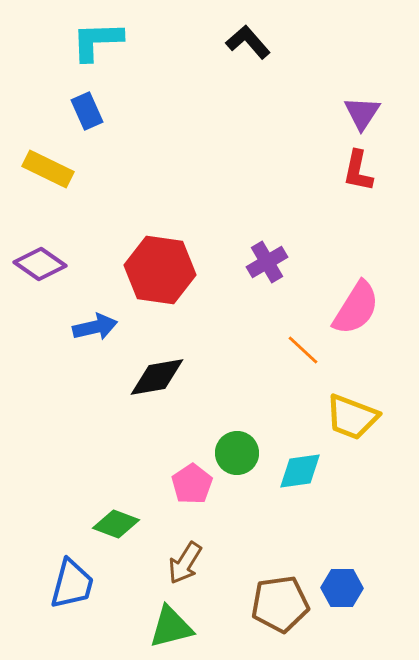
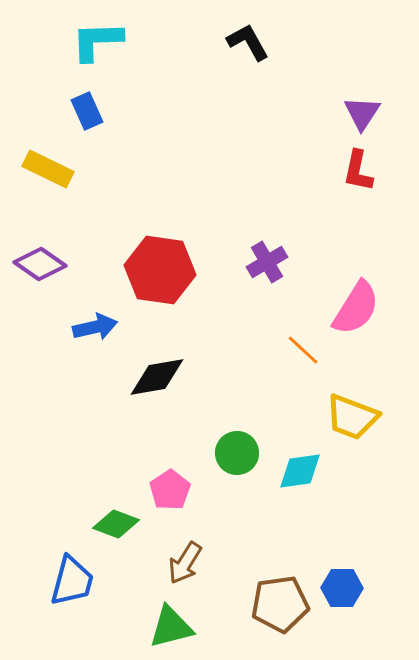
black L-shape: rotated 12 degrees clockwise
pink pentagon: moved 22 px left, 6 px down
blue trapezoid: moved 3 px up
